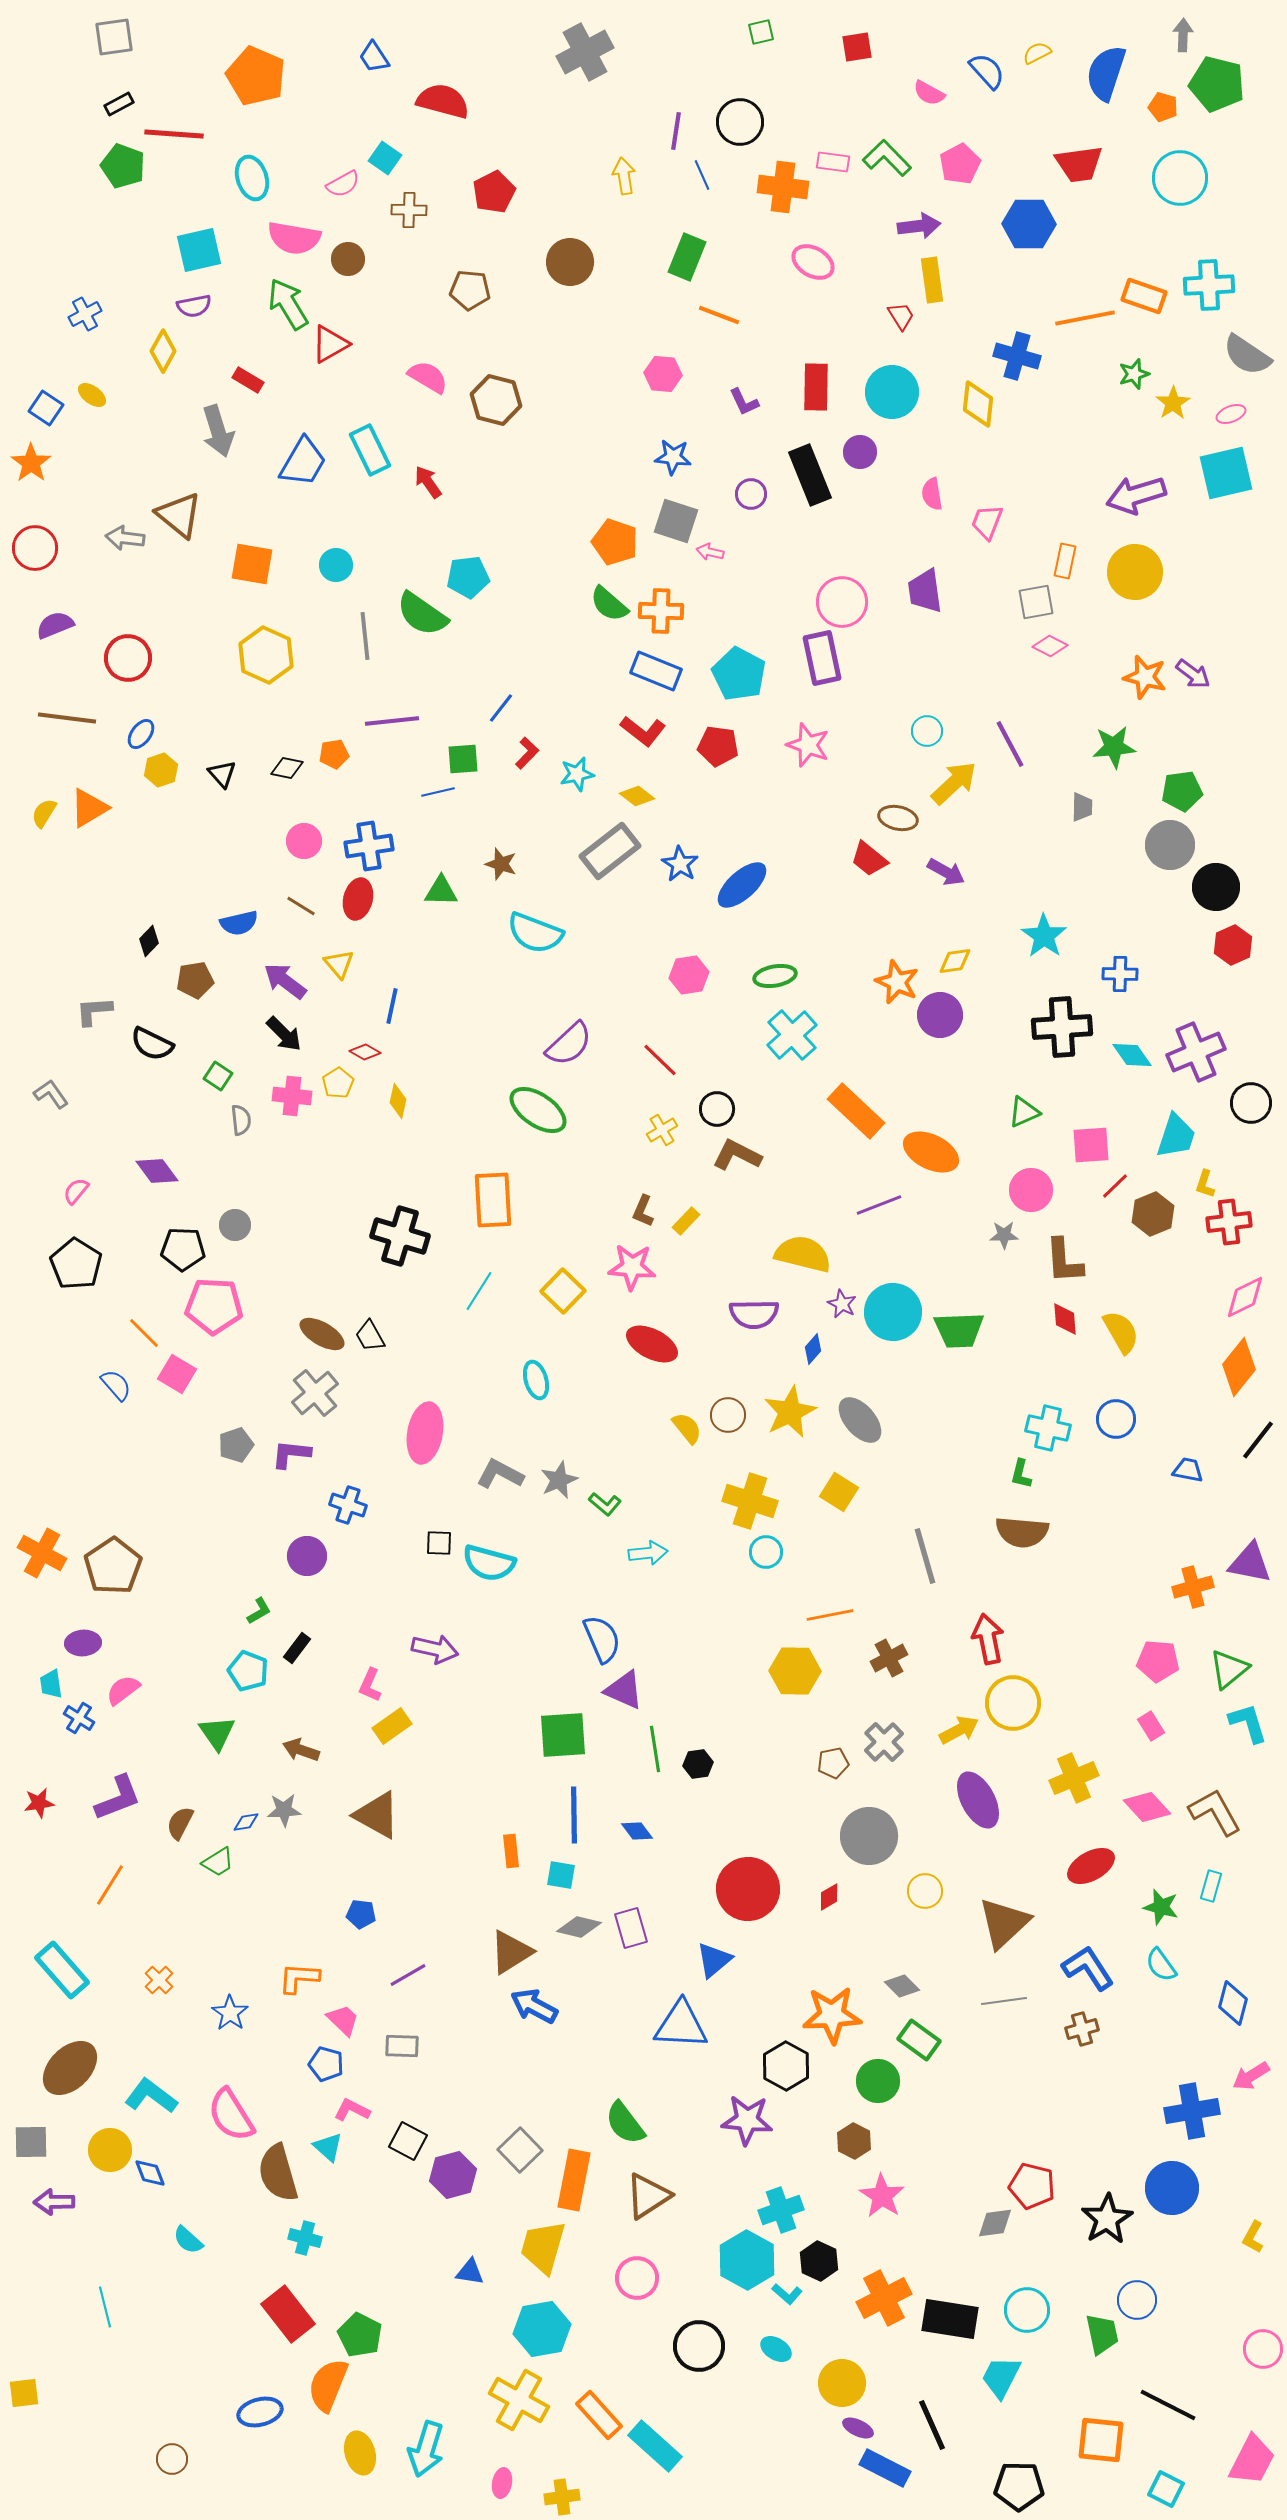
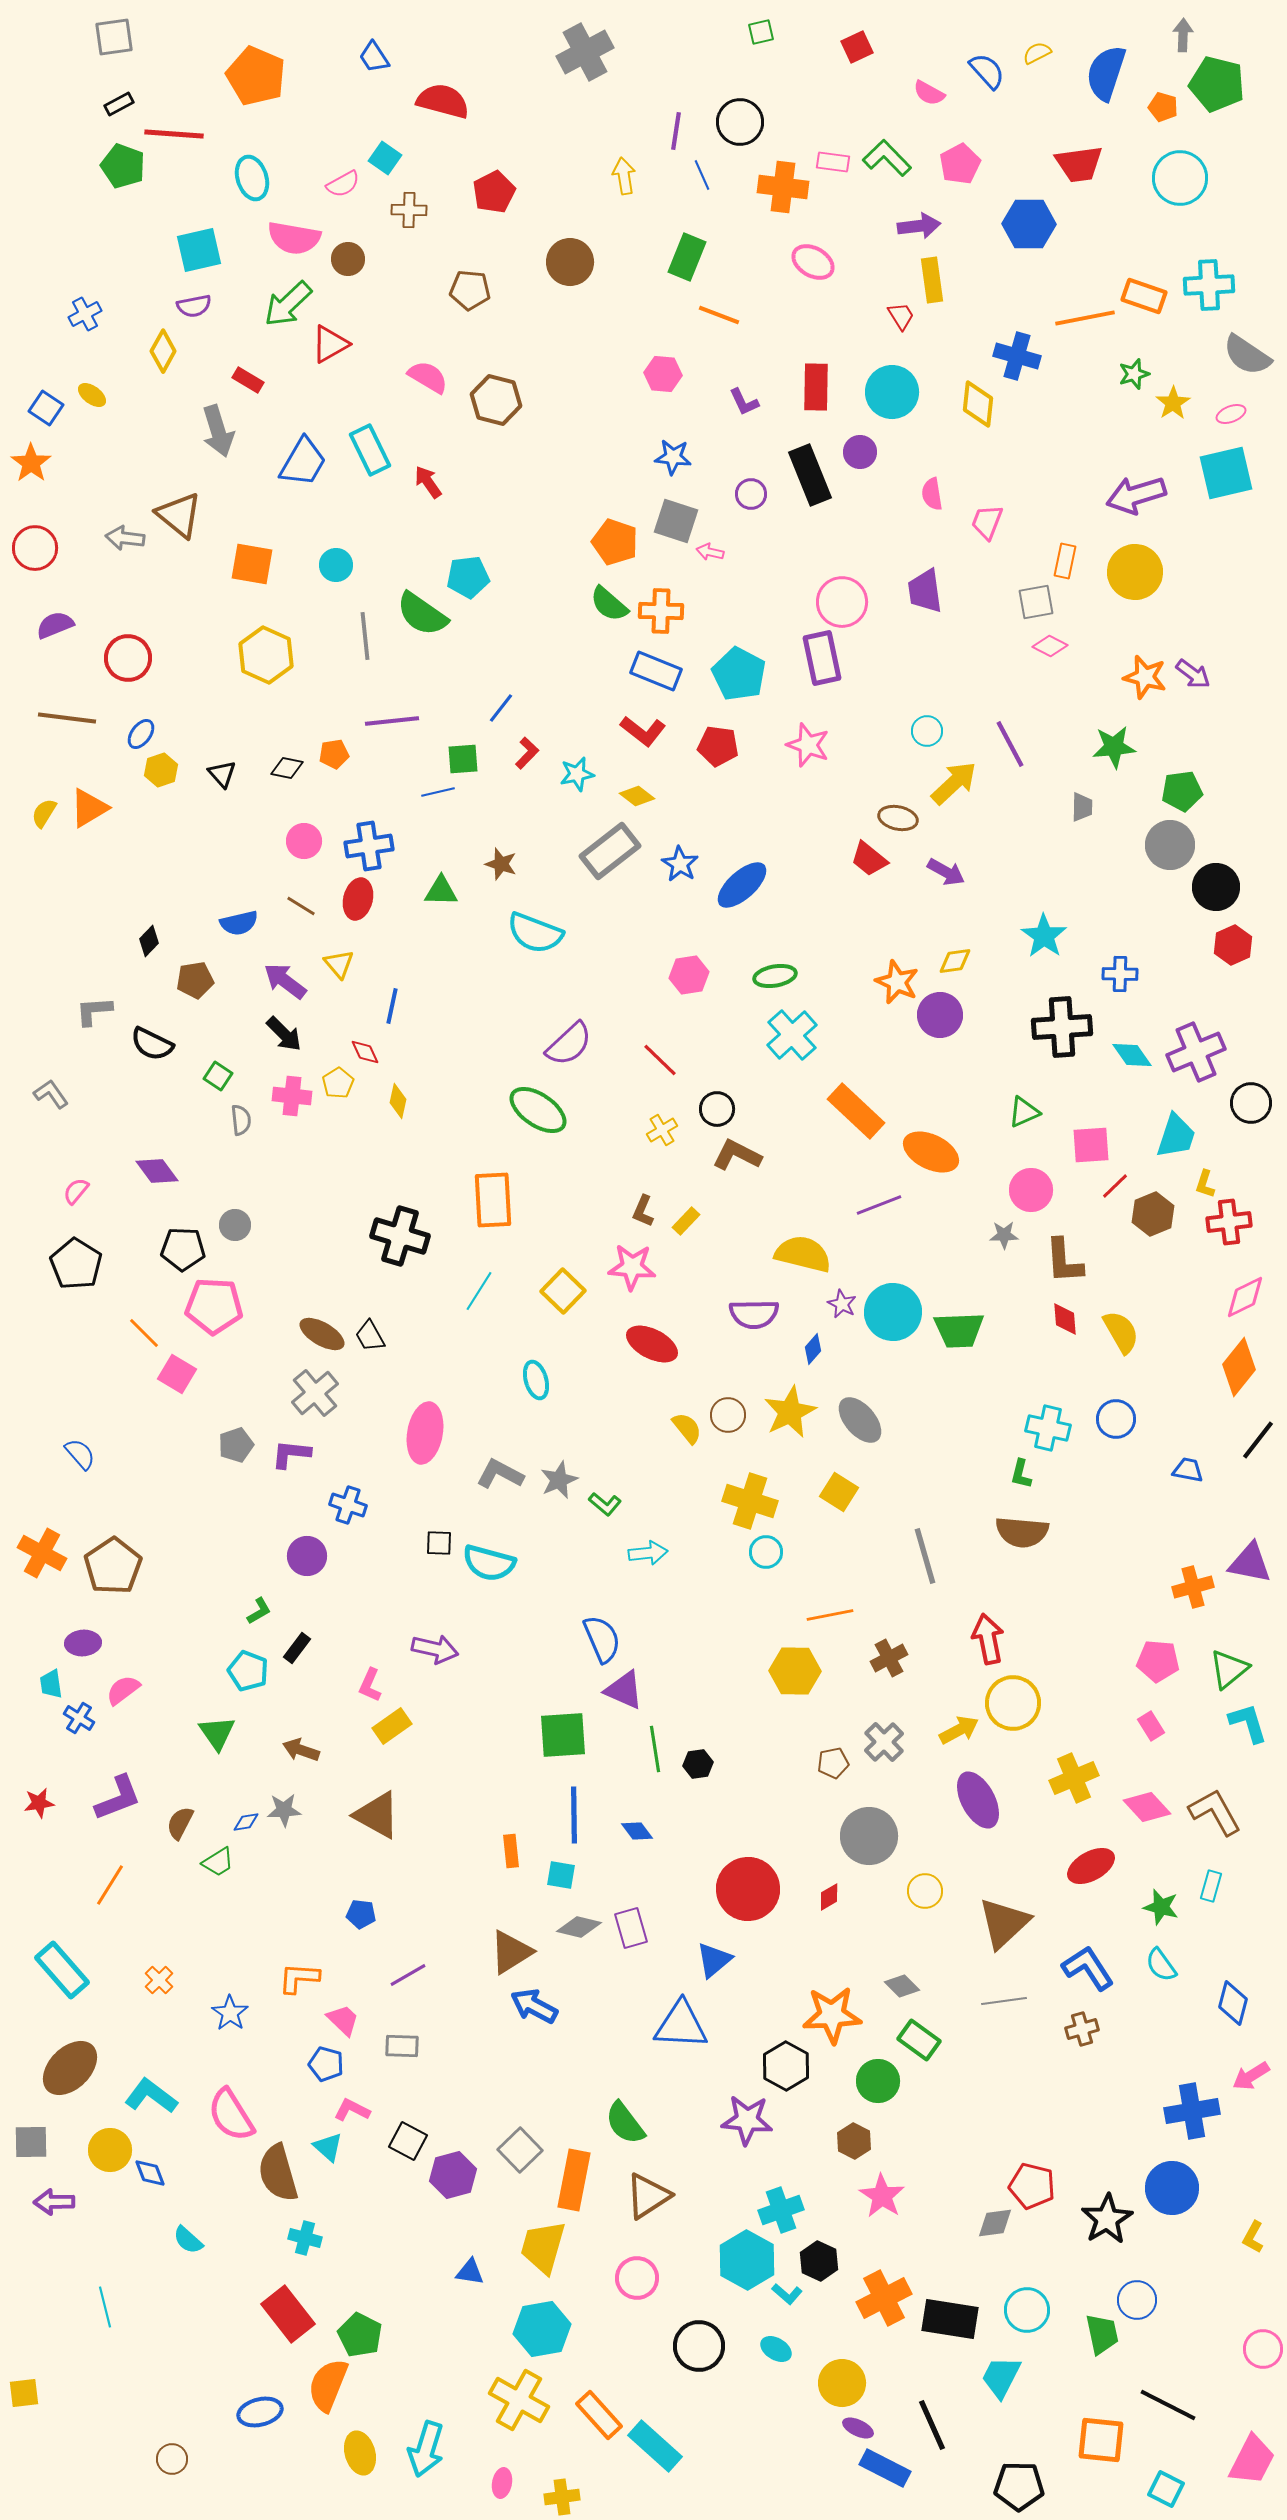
red square at (857, 47): rotated 16 degrees counterclockwise
green arrow at (288, 304): rotated 102 degrees counterclockwise
red diamond at (365, 1052): rotated 36 degrees clockwise
blue semicircle at (116, 1385): moved 36 px left, 69 px down
